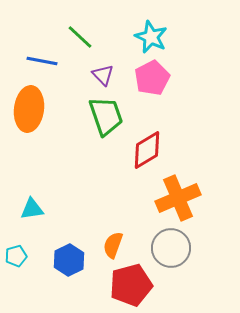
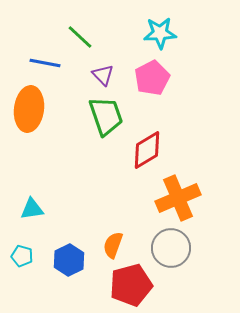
cyan star: moved 9 px right, 4 px up; rotated 28 degrees counterclockwise
blue line: moved 3 px right, 2 px down
cyan pentagon: moved 6 px right; rotated 30 degrees clockwise
